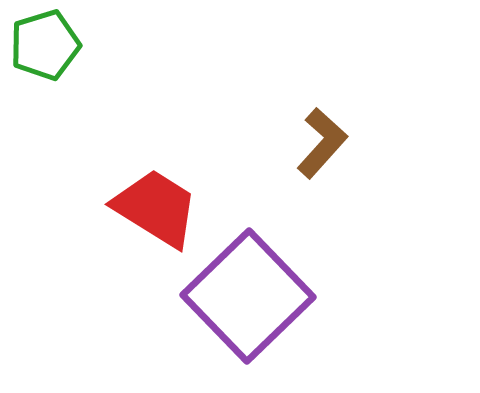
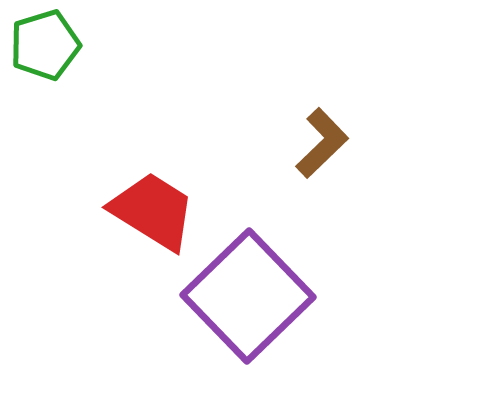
brown L-shape: rotated 4 degrees clockwise
red trapezoid: moved 3 px left, 3 px down
